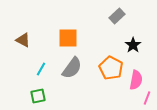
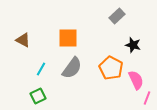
black star: rotated 21 degrees counterclockwise
pink semicircle: rotated 36 degrees counterclockwise
green square: rotated 14 degrees counterclockwise
